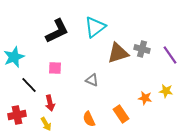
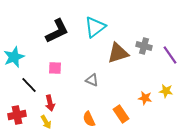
gray cross: moved 2 px right, 3 px up
yellow arrow: moved 2 px up
